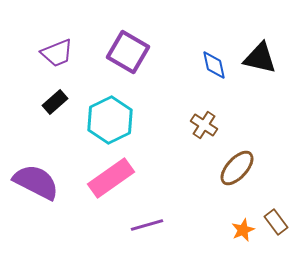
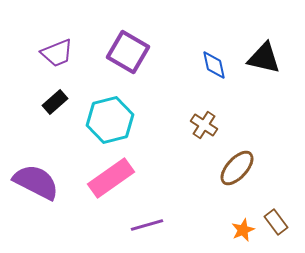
black triangle: moved 4 px right
cyan hexagon: rotated 12 degrees clockwise
